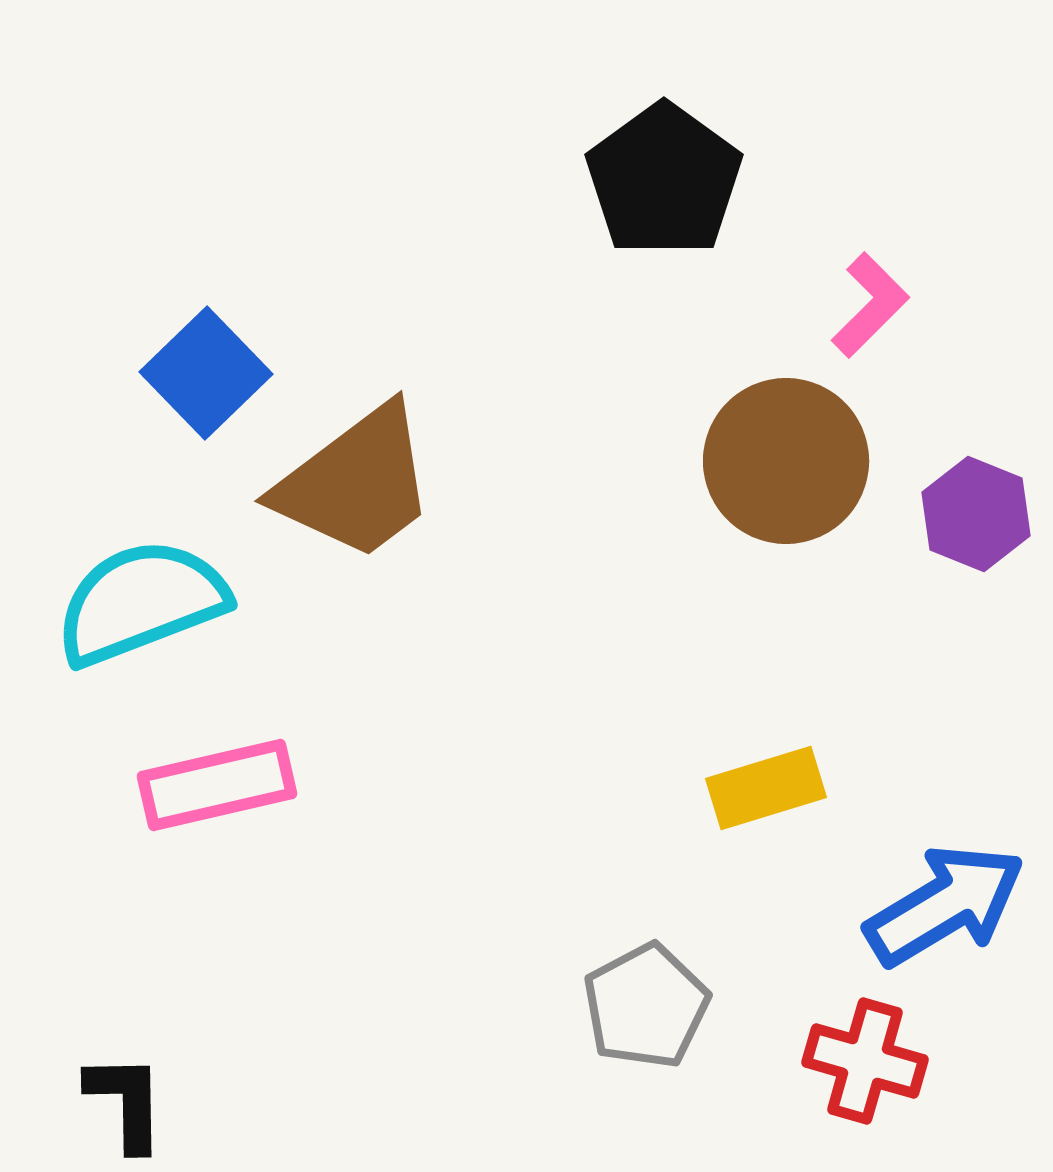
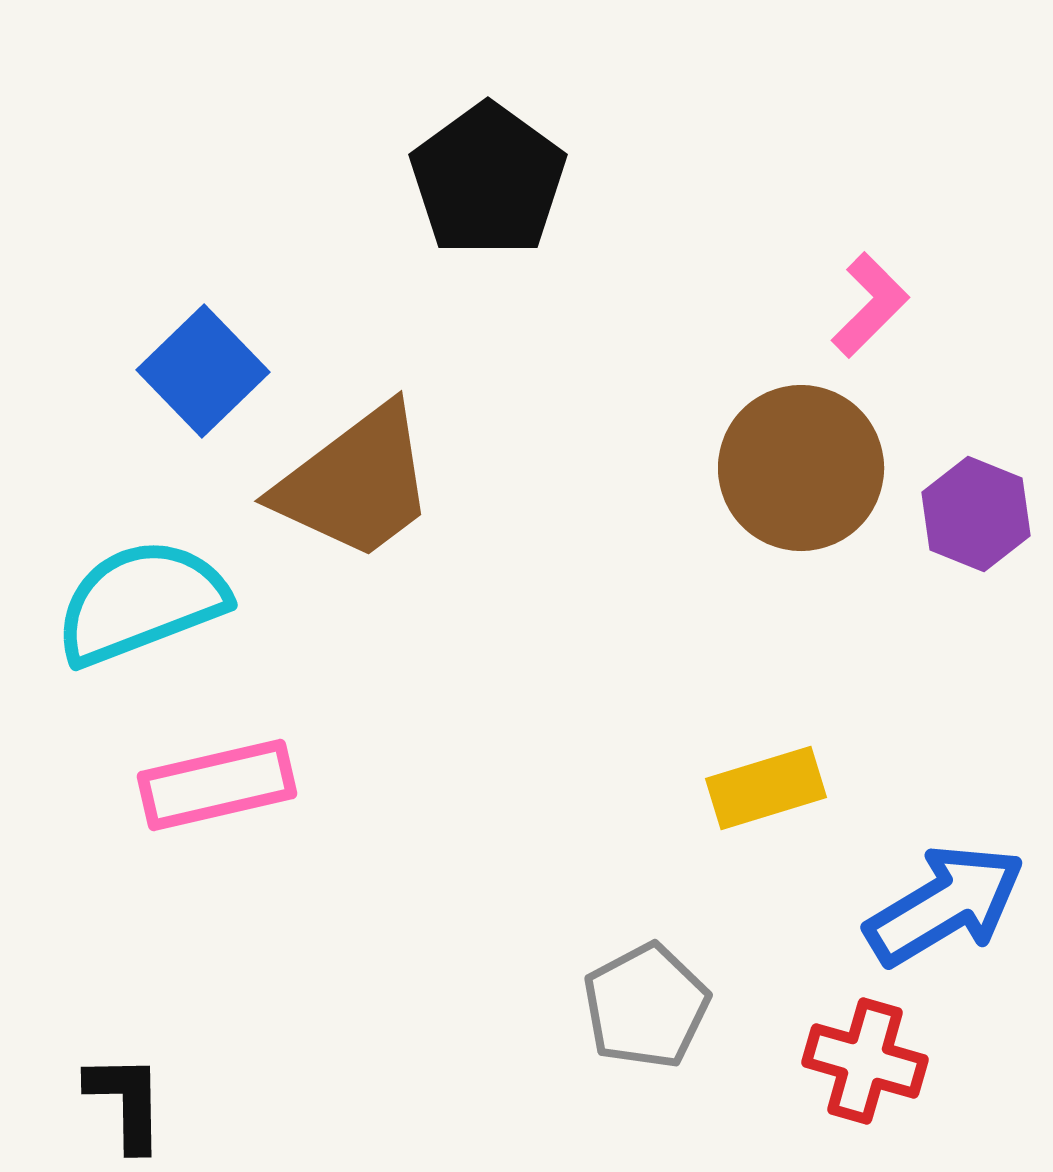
black pentagon: moved 176 px left
blue square: moved 3 px left, 2 px up
brown circle: moved 15 px right, 7 px down
